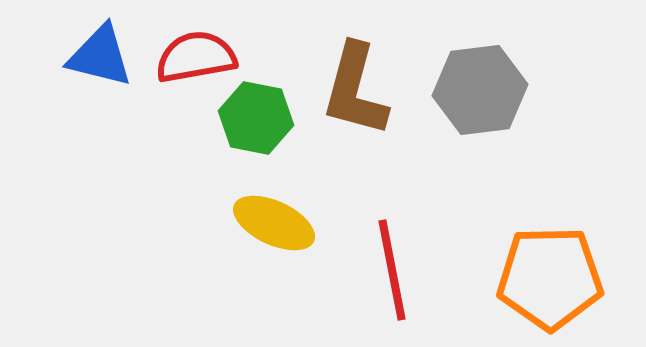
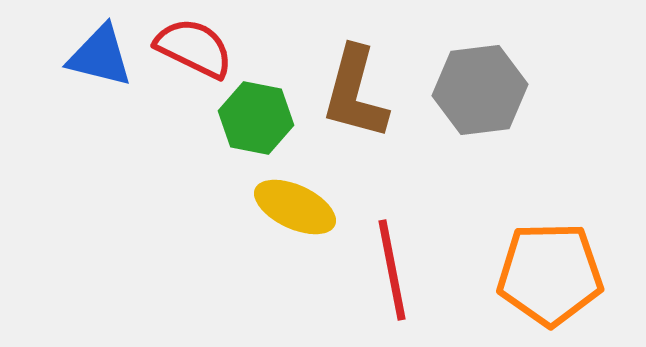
red semicircle: moved 2 px left, 9 px up; rotated 36 degrees clockwise
brown L-shape: moved 3 px down
yellow ellipse: moved 21 px right, 16 px up
orange pentagon: moved 4 px up
